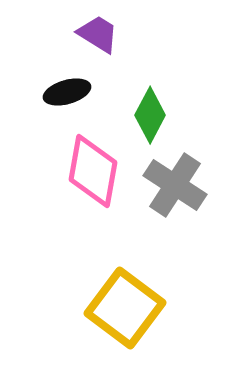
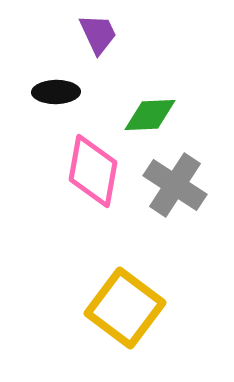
purple trapezoid: rotated 33 degrees clockwise
black ellipse: moved 11 px left; rotated 15 degrees clockwise
green diamond: rotated 60 degrees clockwise
